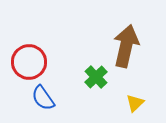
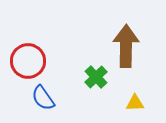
brown arrow: rotated 12 degrees counterclockwise
red circle: moved 1 px left, 1 px up
yellow triangle: rotated 42 degrees clockwise
